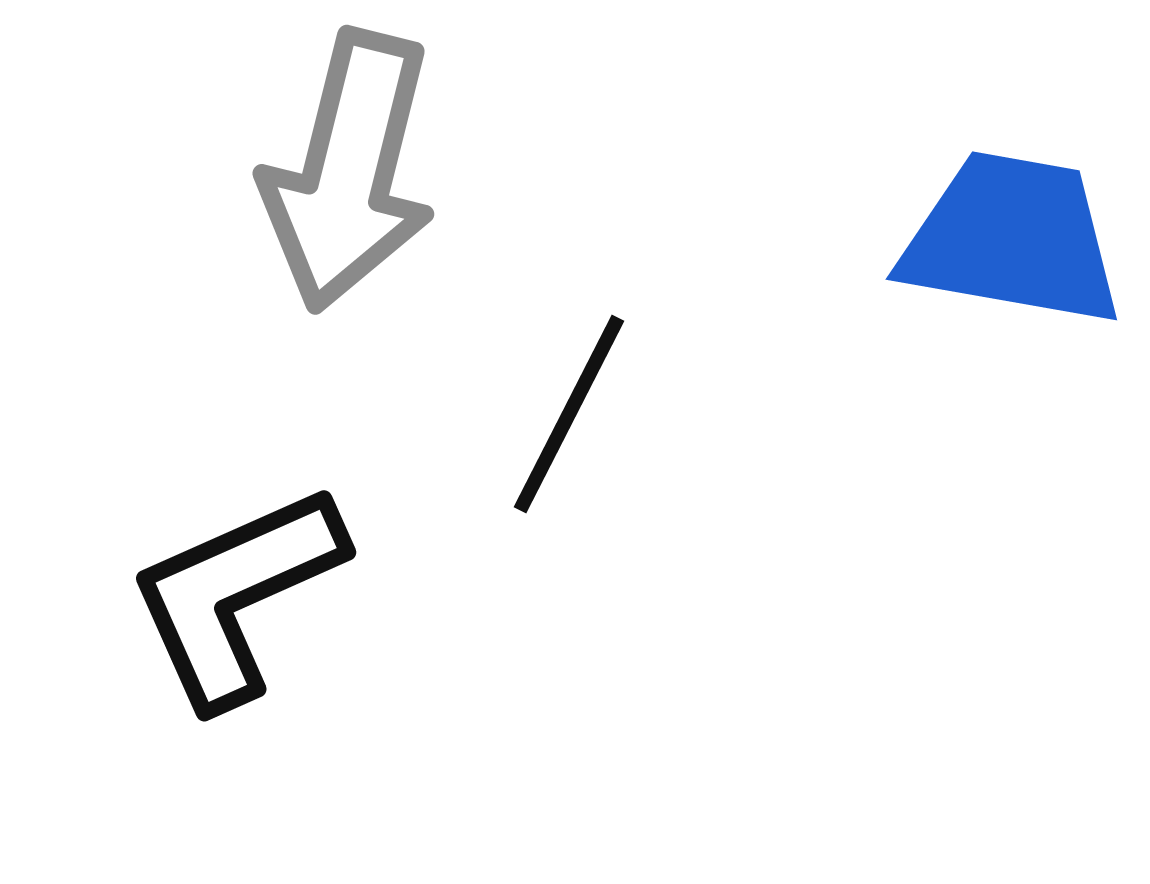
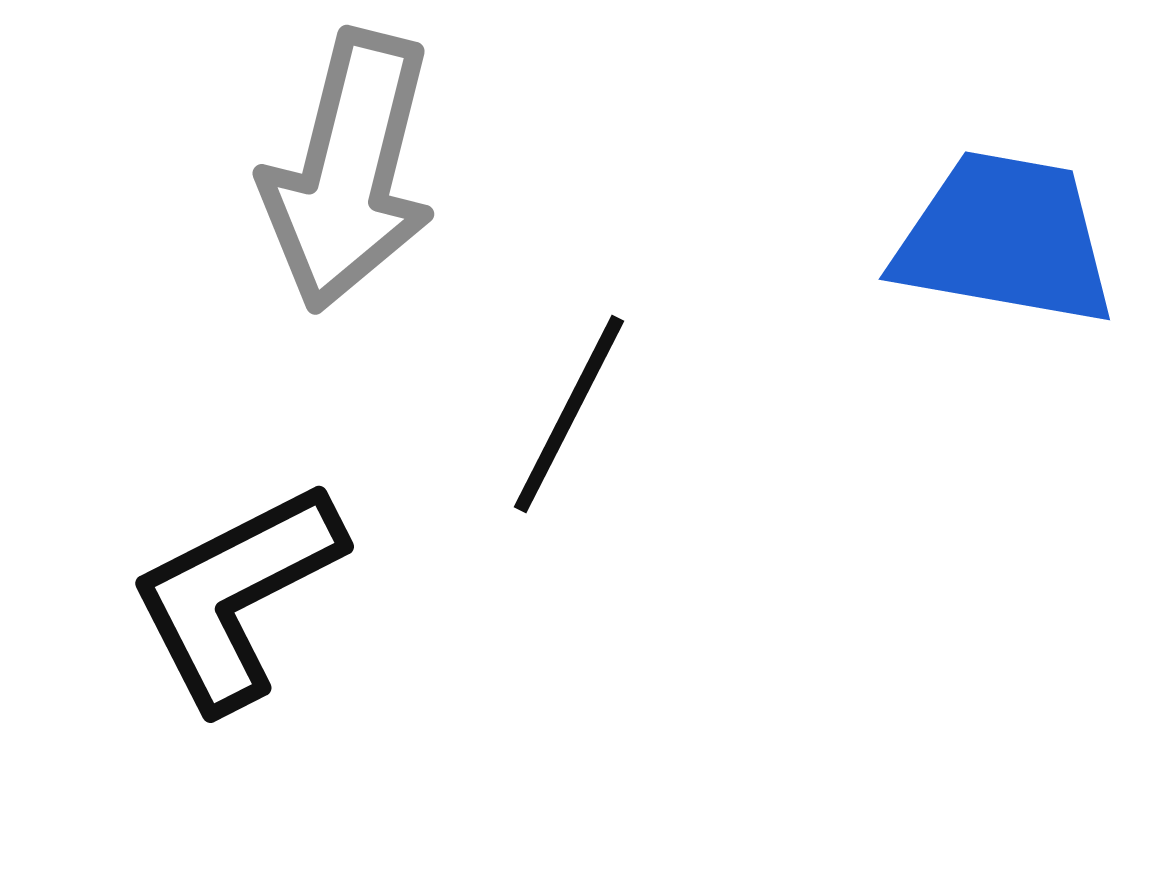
blue trapezoid: moved 7 px left
black L-shape: rotated 3 degrees counterclockwise
